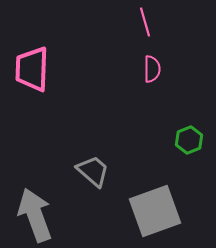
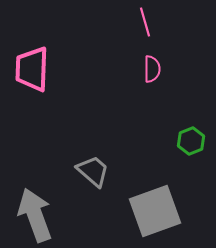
green hexagon: moved 2 px right, 1 px down
